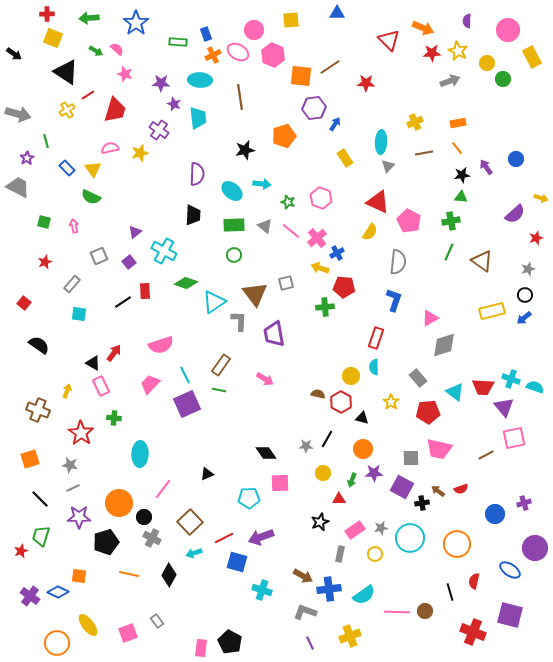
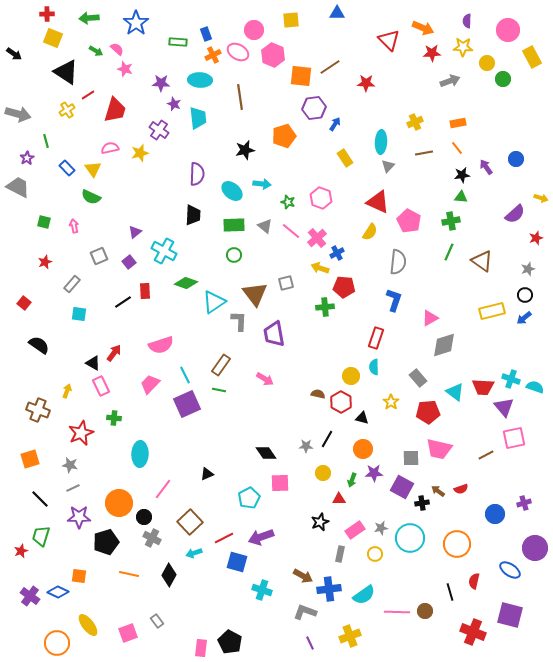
yellow star at (458, 51): moved 5 px right, 4 px up; rotated 24 degrees counterclockwise
pink star at (125, 74): moved 5 px up
red star at (81, 433): rotated 15 degrees clockwise
cyan pentagon at (249, 498): rotated 25 degrees counterclockwise
